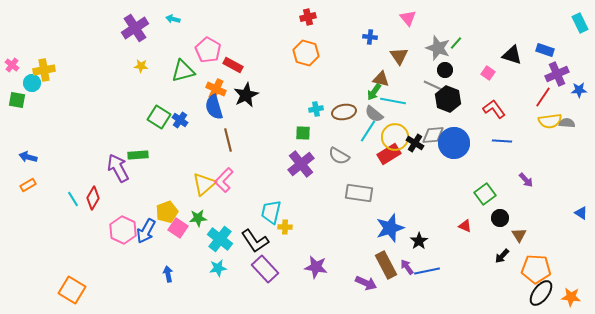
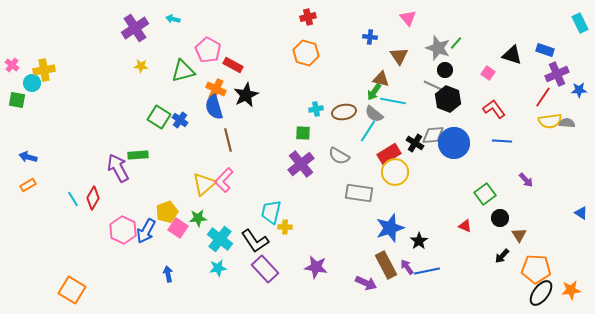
yellow circle at (395, 137): moved 35 px down
orange star at (571, 297): moved 7 px up; rotated 12 degrees counterclockwise
